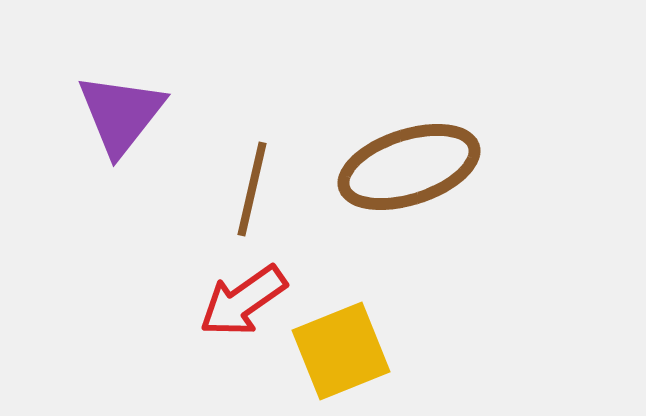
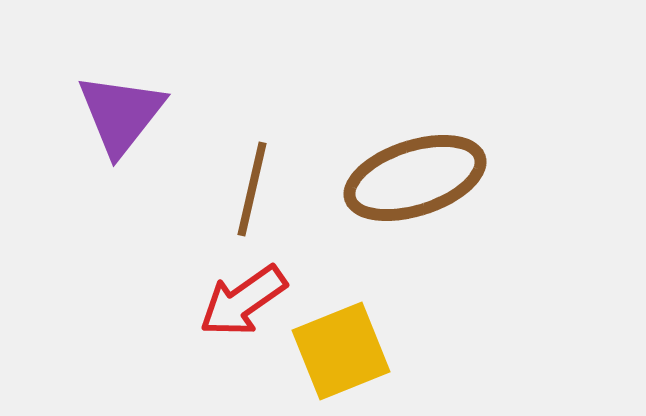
brown ellipse: moved 6 px right, 11 px down
